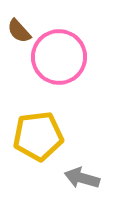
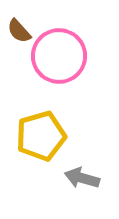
pink circle: moved 1 px up
yellow pentagon: moved 3 px right; rotated 9 degrees counterclockwise
